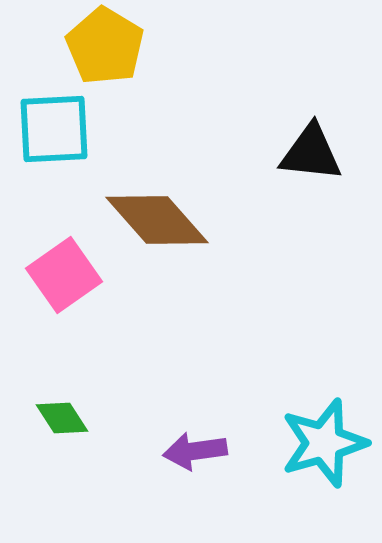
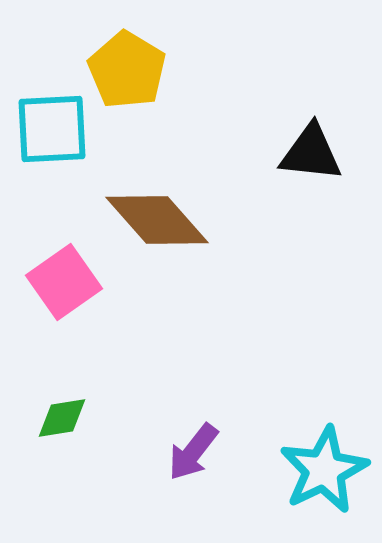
yellow pentagon: moved 22 px right, 24 px down
cyan square: moved 2 px left
pink square: moved 7 px down
green diamond: rotated 66 degrees counterclockwise
cyan star: moved 27 px down; rotated 10 degrees counterclockwise
purple arrow: moved 2 px left, 1 px down; rotated 44 degrees counterclockwise
